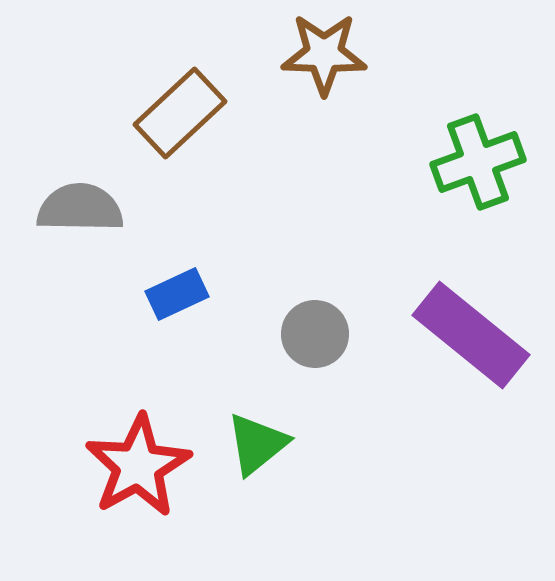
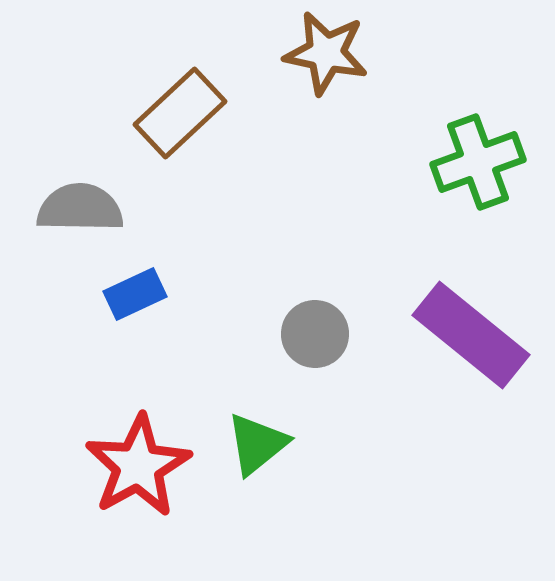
brown star: moved 2 px right, 1 px up; rotated 10 degrees clockwise
blue rectangle: moved 42 px left
